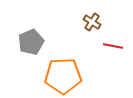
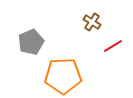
red line: rotated 42 degrees counterclockwise
